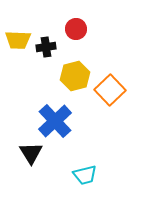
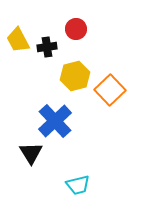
yellow trapezoid: rotated 60 degrees clockwise
black cross: moved 1 px right
cyan trapezoid: moved 7 px left, 10 px down
